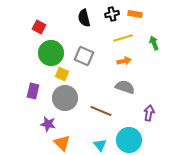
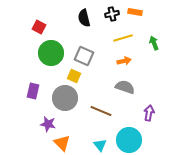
orange rectangle: moved 2 px up
yellow square: moved 12 px right, 2 px down
